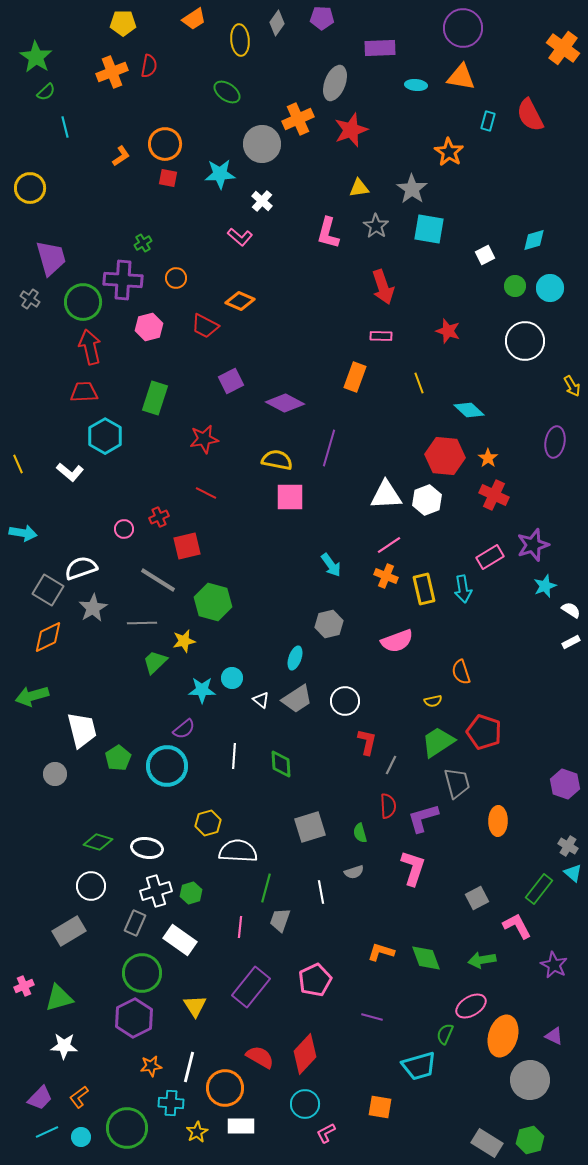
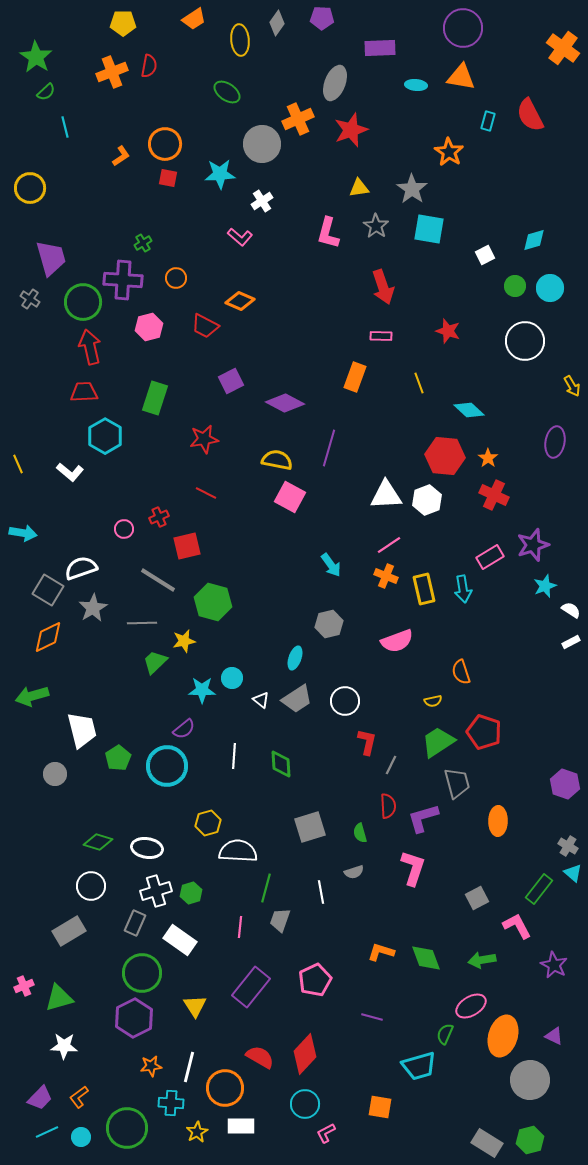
white cross at (262, 201): rotated 15 degrees clockwise
pink square at (290, 497): rotated 28 degrees clockwise
